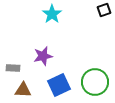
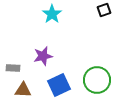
green circle: moved 2 px right, 2 px up
